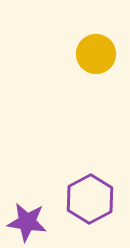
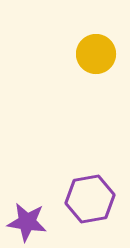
purple hexagon: rotated 18 degrees clockwise
